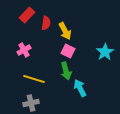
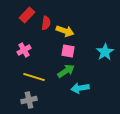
yellow arrow: rotated 42 degrees counterclockwise
pink square: rotated 16 degrees counterclockwise
green arrow: rotated 108 degrees counterclockwise
yellow line: moved 2 px up
cyan arrow: rotated 72 degrees counterclockwise
gray cross: moved 2 px left, 3 px up
